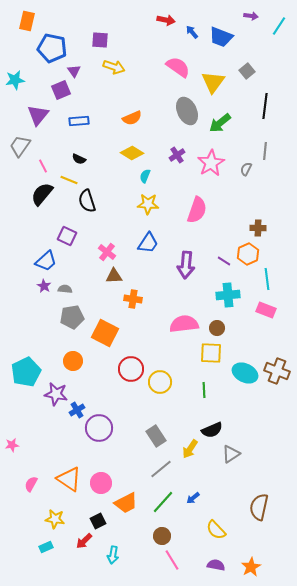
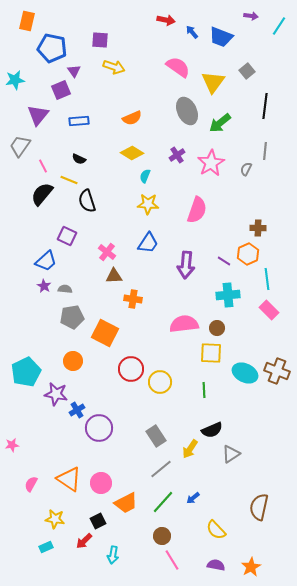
pink rectangle at (266, 310): moved 3 px right; rotated 24 degrees clockwise
